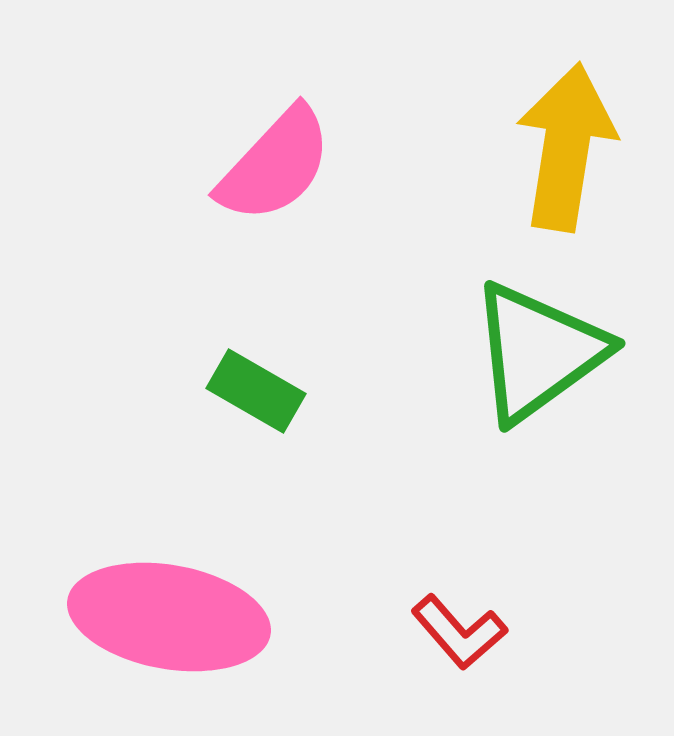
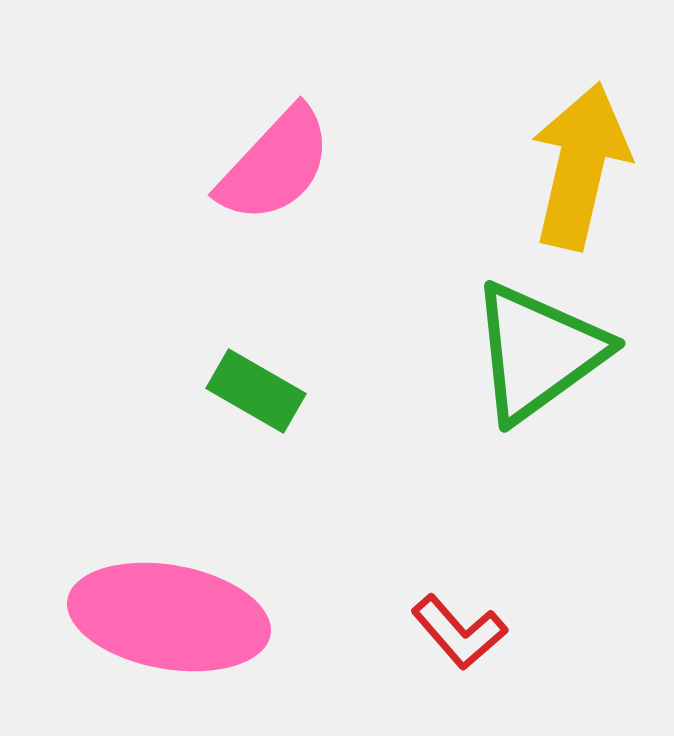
yellow arrow: moved 14 px right, 19 px down; rotated 4 degrees clockwise
